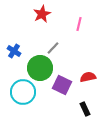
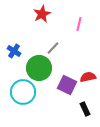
green circle: moved 1 px left
purple square: moved 5 px right
